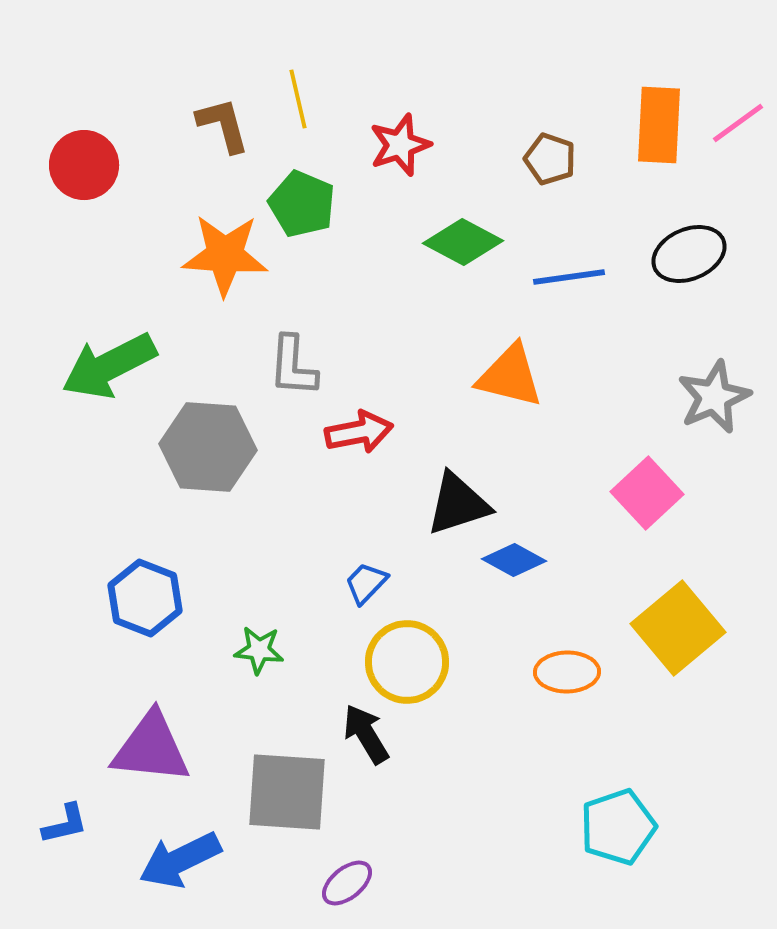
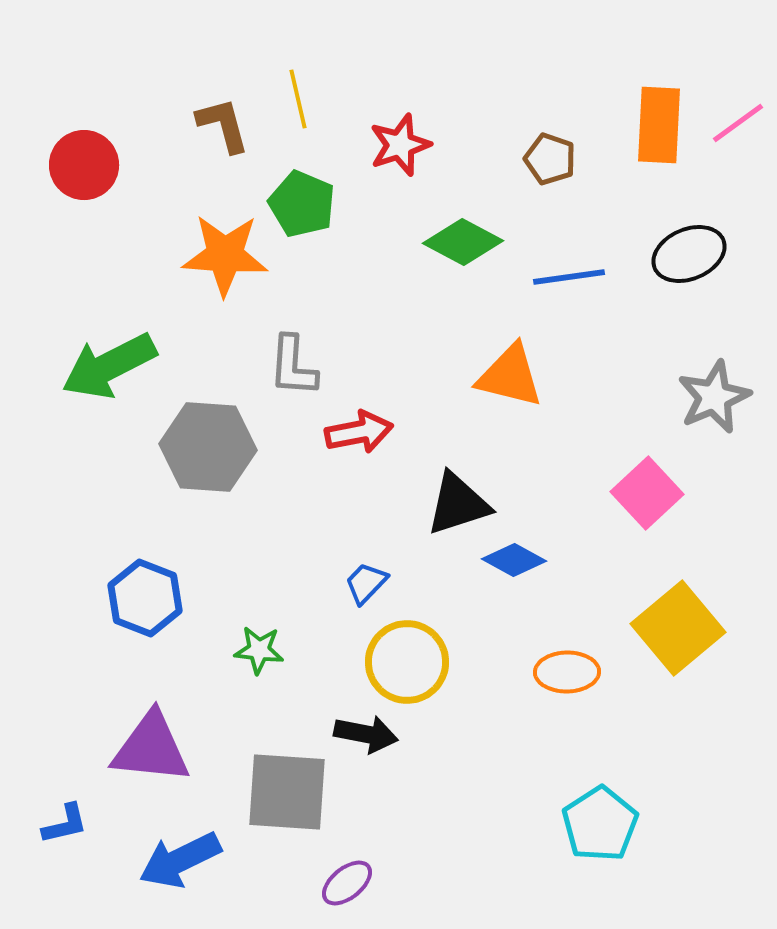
black arrow: rotated 132 degrees clockwise
cyan pentagon: moved 18 px left, 3 px up; rotated 14 degrees counterclockwise
